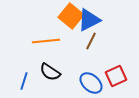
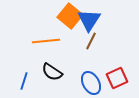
orange square: moved 1 px left
blue triangle: rotated 30 degrees counterclockwise
black semicircle: moved 2 px right
red square: moved 1 px right, 2 px down
blue ellipse: rotated 20 degrees clockwise
